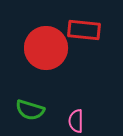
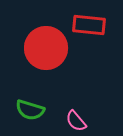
red rectangle: moved 5 px right, 5 px up
pink semicircle: rotated 40 degrees counterclockwise
